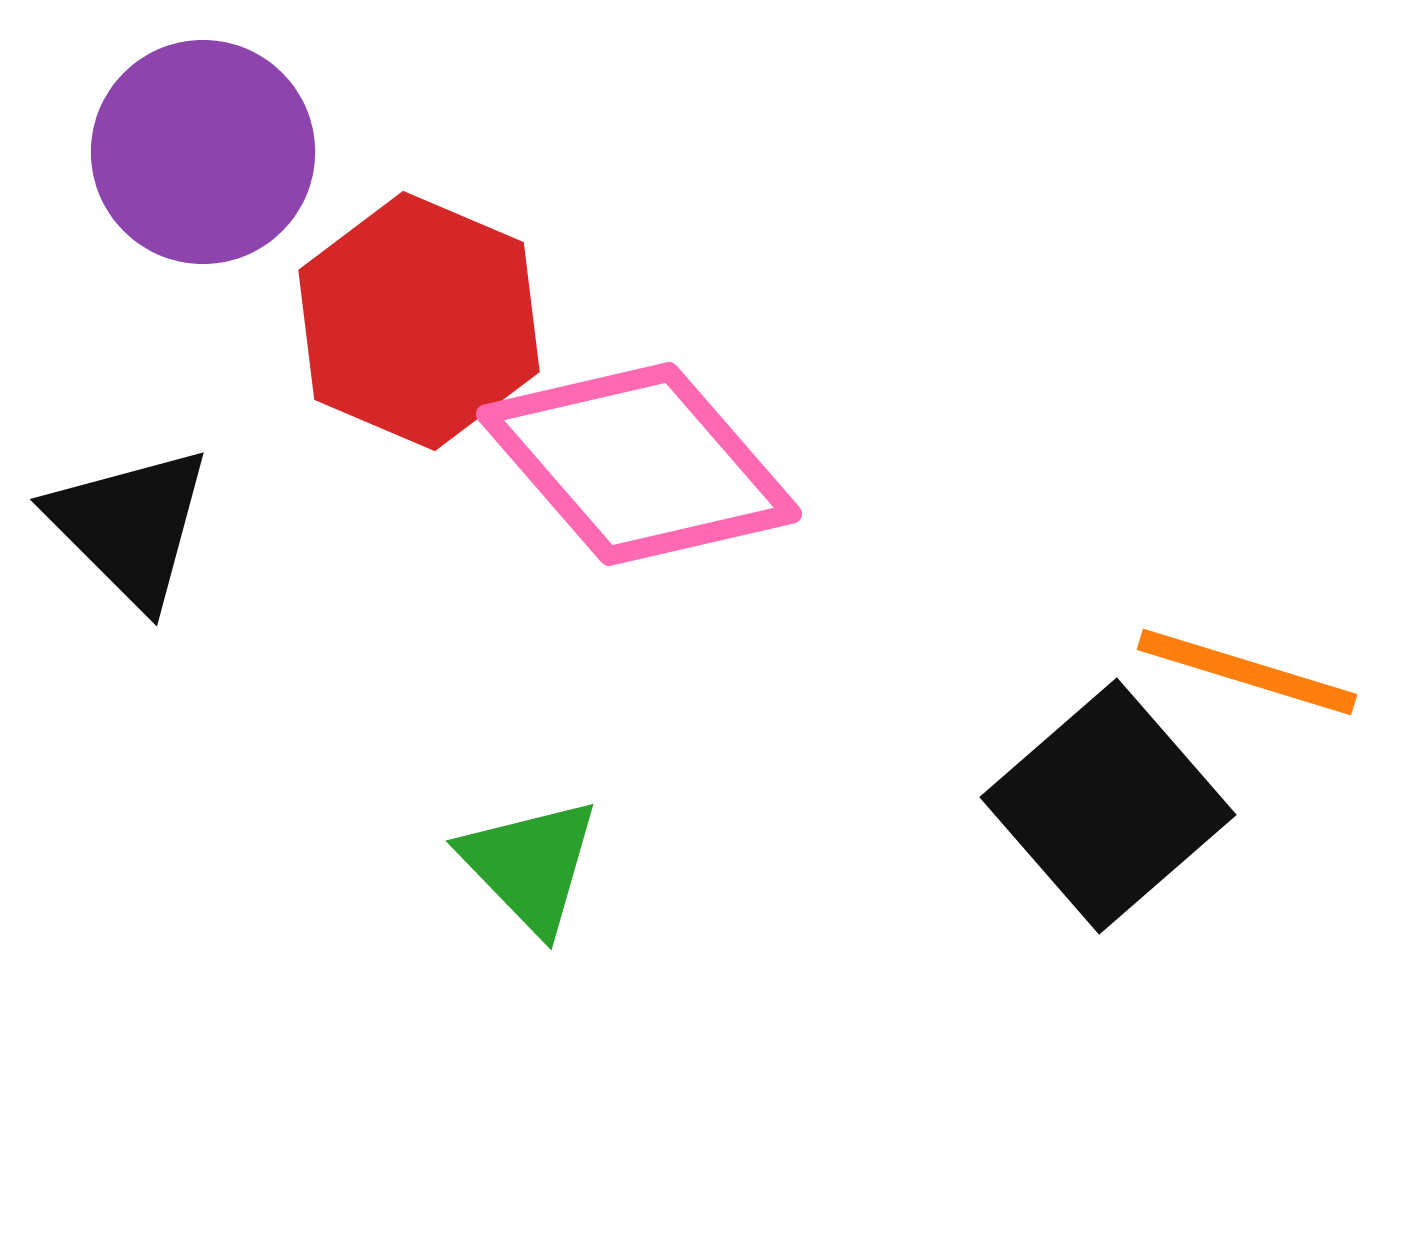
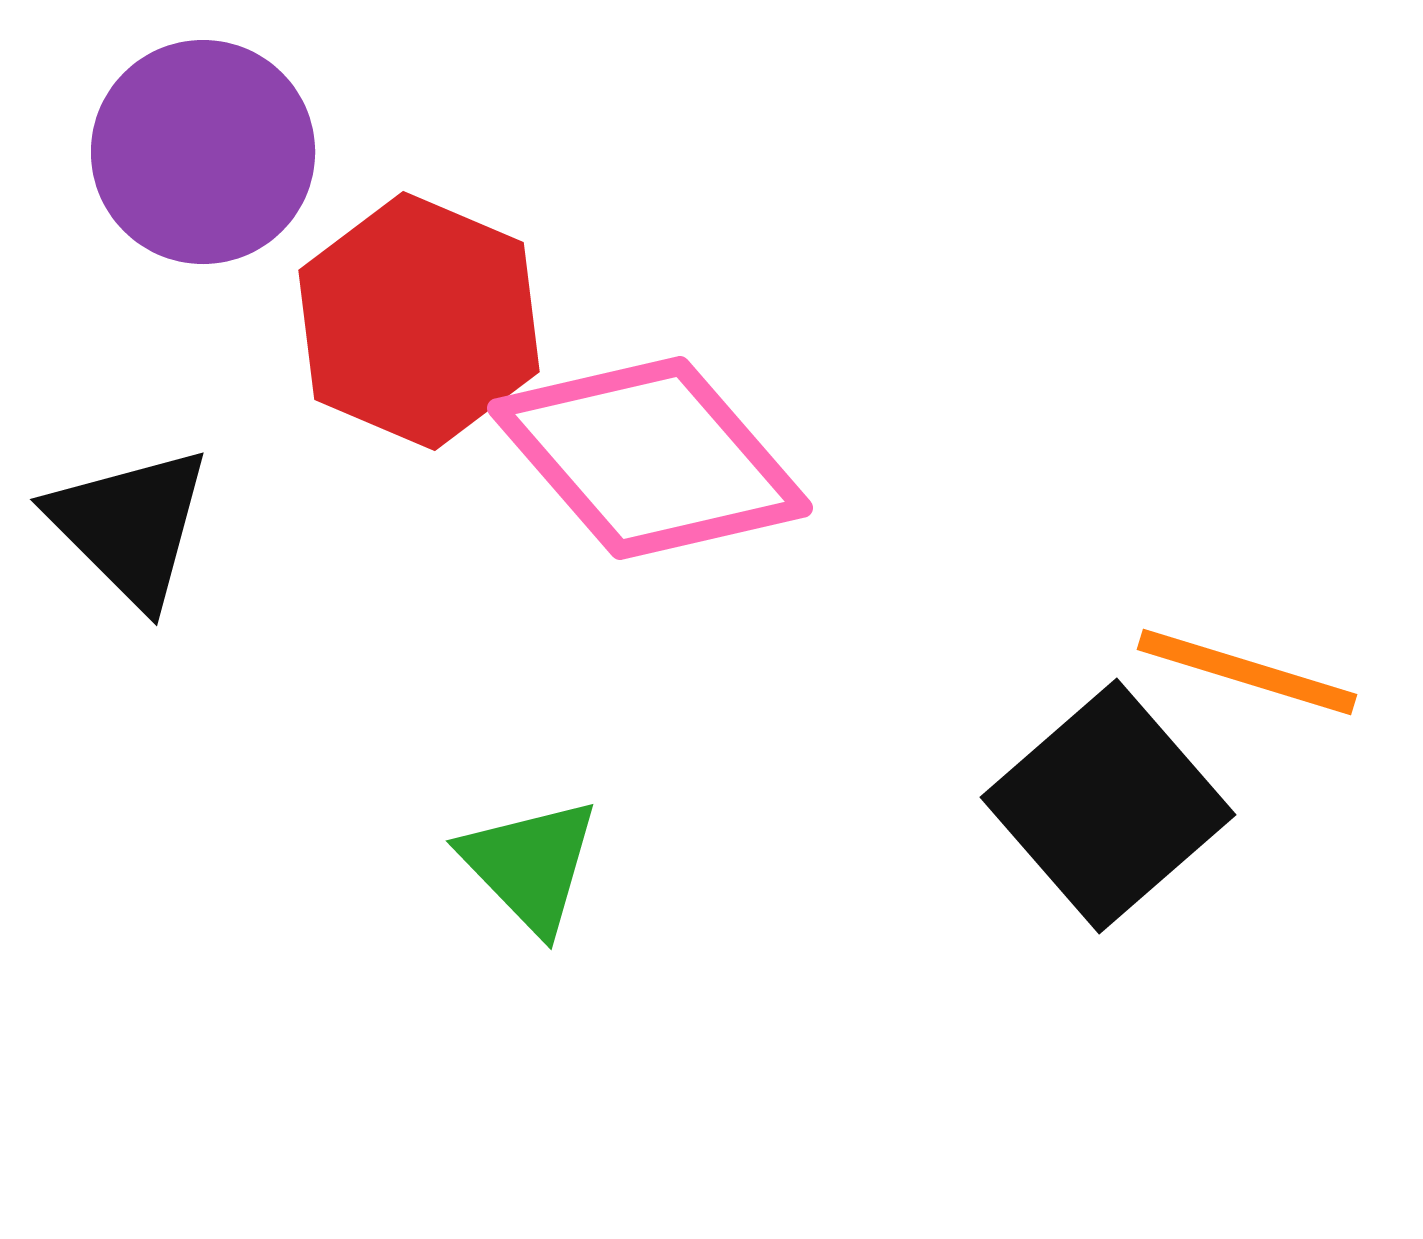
pink diamond: moved 11 px right, 6 px up
